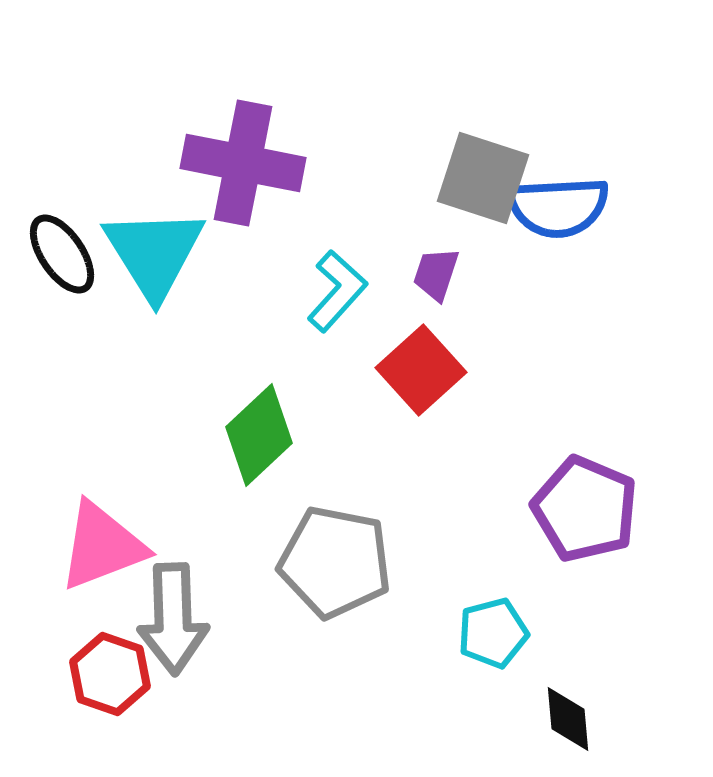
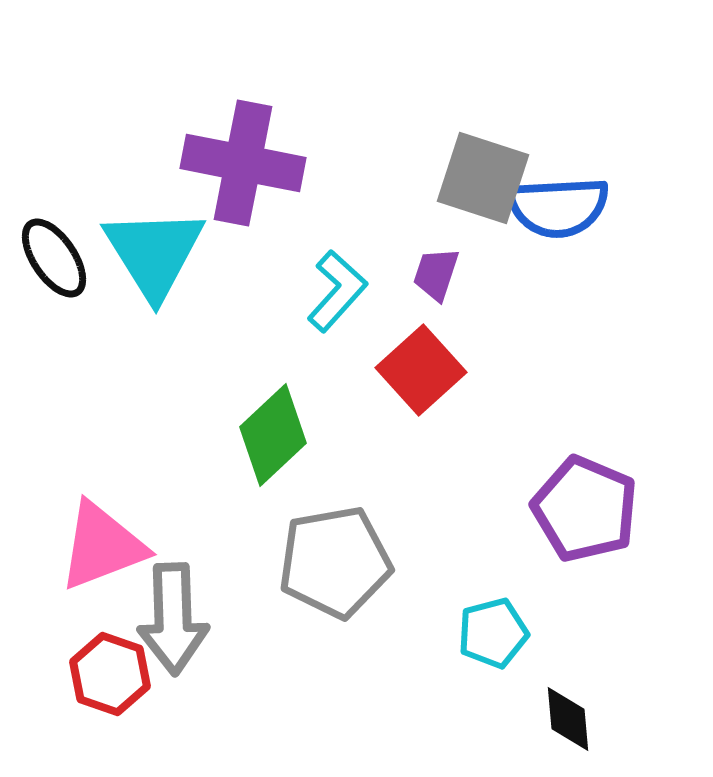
black ellipse: moved 8 px left, 4 px down
green diamond: moved 14 px right
gray pentagon: rotated 21 degrees counterclockwise
